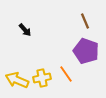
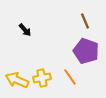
orange line: moved 4 px right, 3 px down
